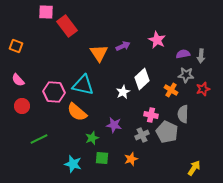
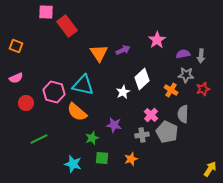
pink star: rotated 12 degrees clockwise
purple arrow: moved 4 px down
pink semicircle: moved 2 px left, 2 px up; rotated 72 degrees counterclockwise
pink hexagon: rotated 10 degrees clockwise
red circle: moved 4 px right, 3 px up
pink cross: rotated 32 degrees clockwise
gray cross: rotated 16 degrees clockwise
yellow arrow: moved 16 px right, 1 px down
